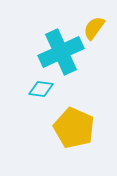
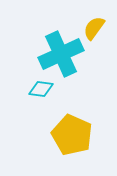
cyan cross: moved 2 px down
yellow pentagon: moved 2 px left, 7 px down
